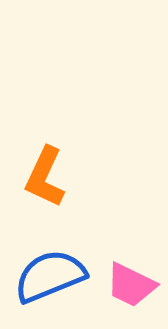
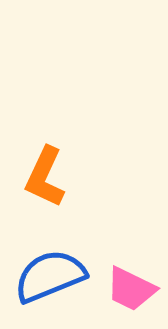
pink trapezoid: moved 4 px down
